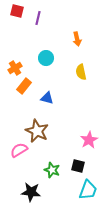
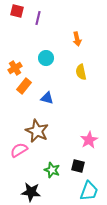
cyan trapezoid: moved 1 px right, 1 px down
